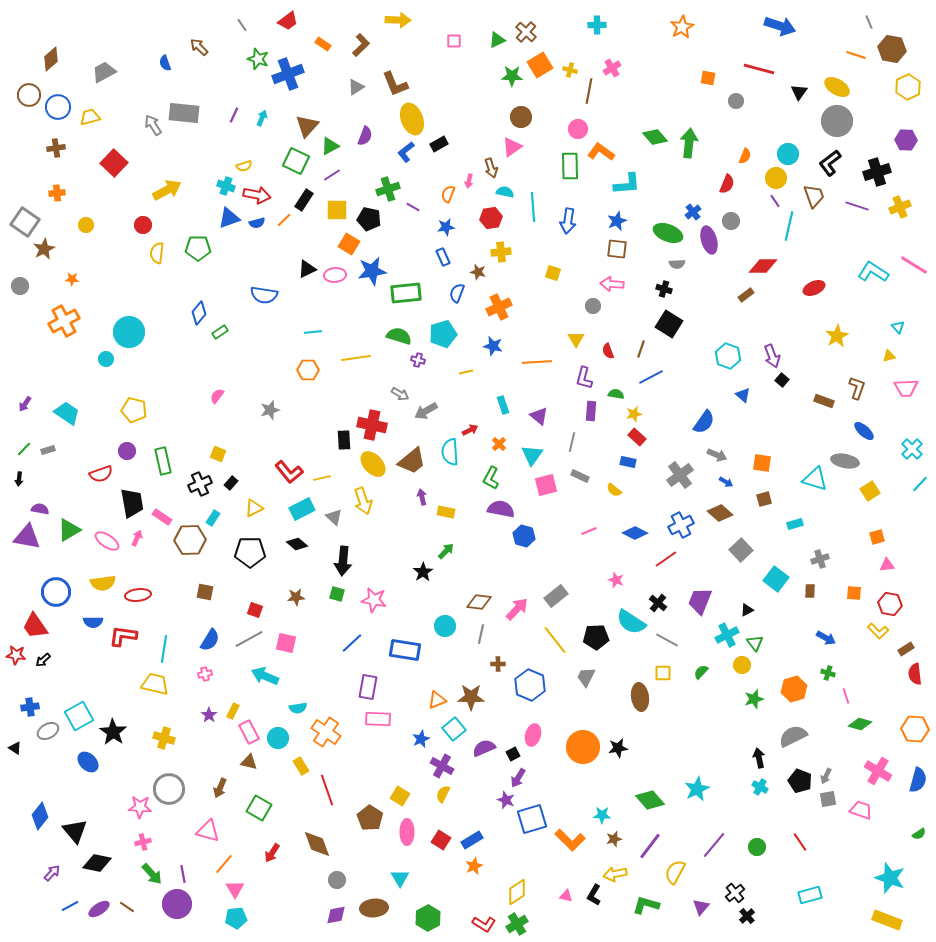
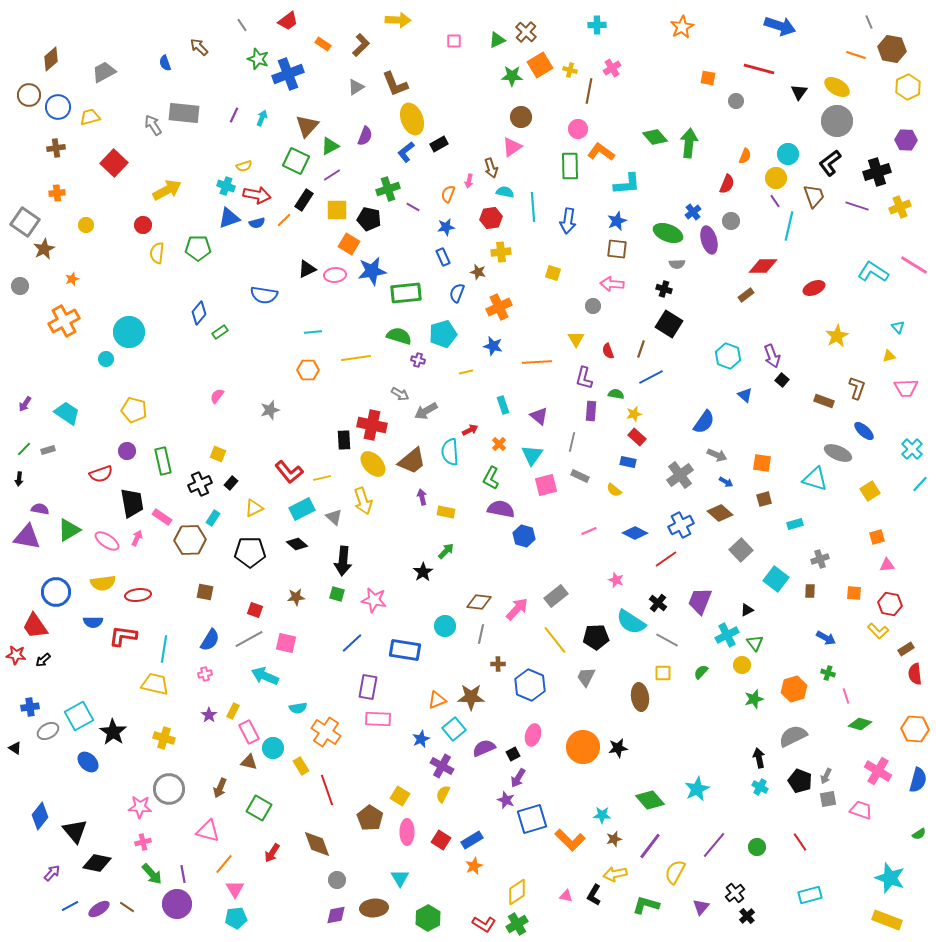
orange star at (72, 279): rotated 24 degrees counterclockwise
blue triangle at (743, 395): moved 2 px right
gray ellipse at (845, 461): moved 7 px left, 8 px up; rotated 12 degrees clockwise
cyan circle at (278, 738): moved 5 px left, 10 px down
